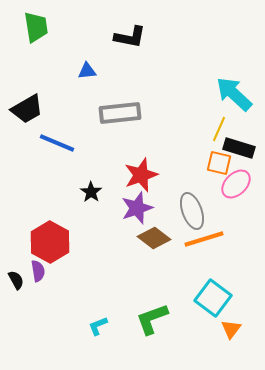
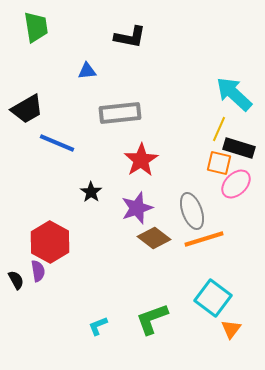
red star: moved 15 px up; rotated 12 degrees counterclockwise
